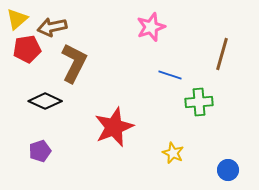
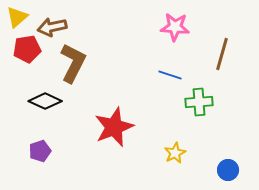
yellow triangle: moved 2 px up
pink star: moved 24 px right; rotated 24 degrees clockwise
brown L-shape: moved 1 px left
yellow star: moved 2 px right; rotated 20 degrees clockwise
